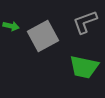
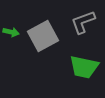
gray L-shape: moved 2 px left
green arrow: moved 6 px down
